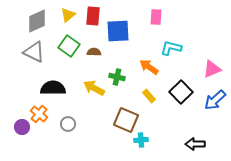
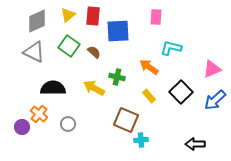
brown semicircle: rotated 40 degrees clockwise
